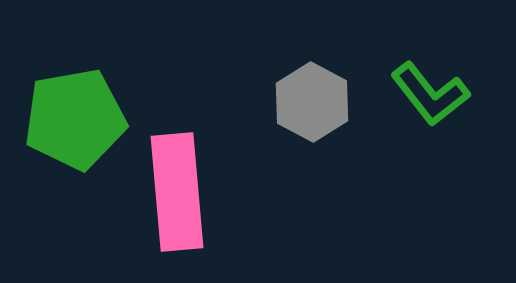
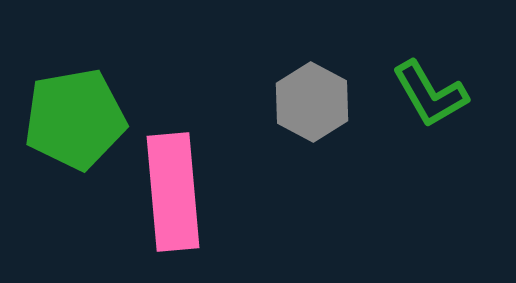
green L-shape: rotated 8 degrees clockwise
pink rectangle: moved 4 px left
